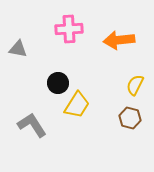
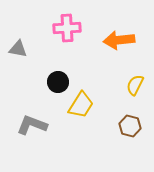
pink cross: moved 2 px left, 1 px up
black circle: moved 1 px up
yellow trapezoid: moved 4 px right
brown hexagon: moved 8 px down
gray L-shape: rotated 36 degrees counterclockwise
